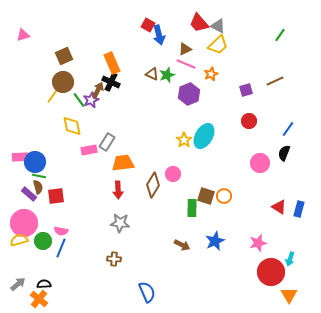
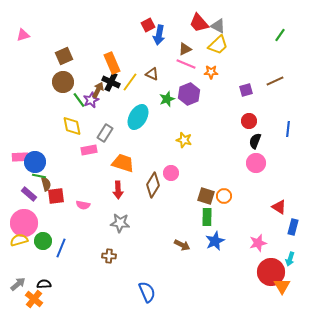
red square at (148, 25): rotated 32 degrees clockwise
blue arrow at (159, 35): rotated 24 degrees clockwise
orange star at (211, 74): moved 2 px up; rotated 24 degrees clockwise
green star at (167, 75): moved 24 px down
yellow line at (54, 94): moved 76 px right, 12 px up
blue line at (288, 129): rotated 28 degrees counterclockwise
cyan ellipse at (204, 136): moved 66 px left, 19 px up
yellow star at (184, 140): rotated 21 degrees counterclockwise
gray rectangle at (107, 142): moved 2 px left, 9 px up
black semicircle at (284, 153): moved 29 px left, 12 px up
orange trapezoid at (123, 163): rotated 25 degrees clockwise
pink circle at (260, 163): moved 4 px left
pink circle at (173, 174): moved 2 px left, 1 px up
brown semicircle at (38, 187): moved 8 px right, 3 px up
green rectangle at (192, 208): moved 15 px right, 9 px down
blue rectangle at (299, 209): moved 6 px left, 18 px down
pink semicircle at (61, 231): moved 22 px right, 26 px up
brown cross at (114, 259): moved 5 px left, 3 px up
orange triangle at (289, 295): moved 7 px left, 9 px up
orange cross at (39, 299): moved 5 px left
